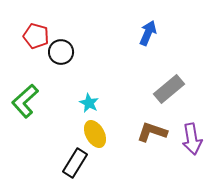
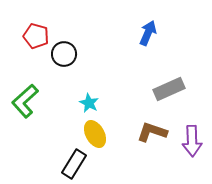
black circle: moved 3 px right, 2 px down
gray rectangle: rotated 16 degrees clockwise
purple arrow: moved 2 px down; rotated 8 degrees clockwise
black rectangle: moved 1 px left, 1 px down
